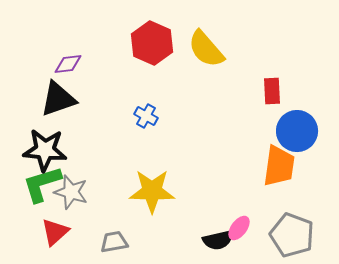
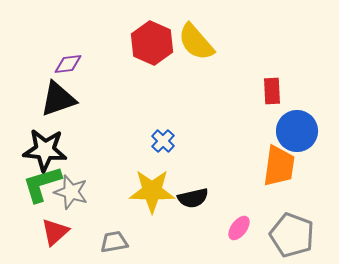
yellow semicircle: moved 10 px left, 7 px up
blue cross: moved 17 px right, 25 px down; rotated 15 degrees clockwise
black semicircle: moved 25 px left, 42 px up
